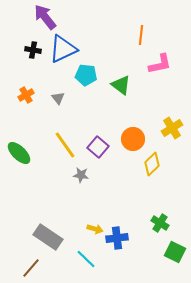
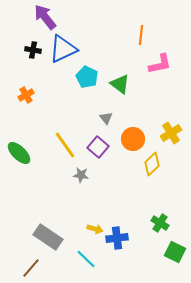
cyan pentagon: moved 1 px right, 2 px down; rotated 20 degrees clockwise
green triangle: moved 1 px left, 1 px up
gray triangle: moved 48 px right, 20 px down
yellow cross: moved 1 px left, 5 px down
